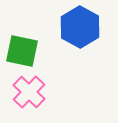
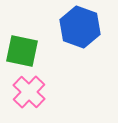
blue hexagon: rotated 9 degrees counterclockwise
